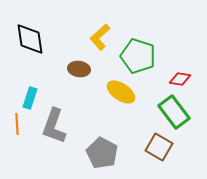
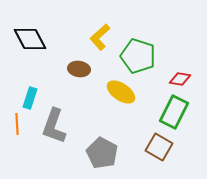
black diamond: rotated 20 degrees counterclockwise
green rectangle: rotated 64 degrees clockwise
